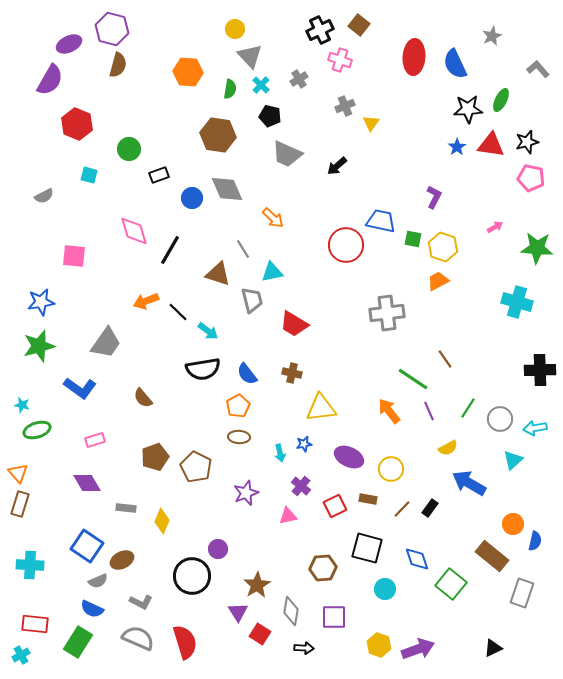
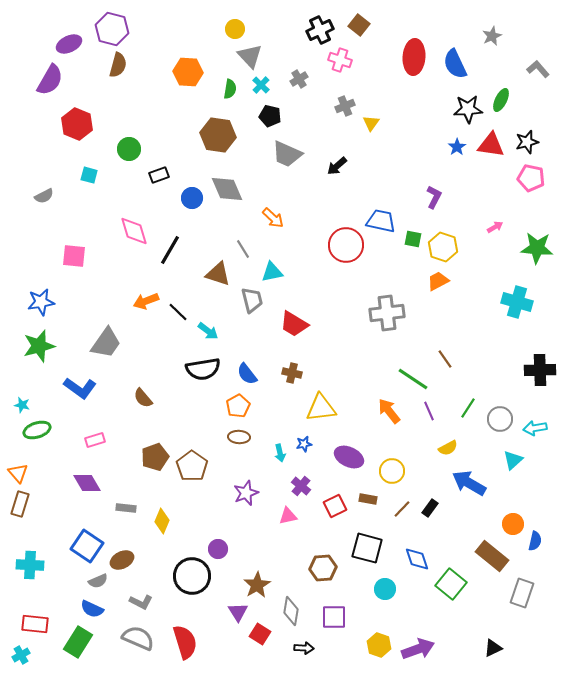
brown pentagon at (196, 467): moved 4 px left, 1 px up; rotated 8 degrees clockwise
yellow circle at (391, 469): moved 1 px right, 2 px down
